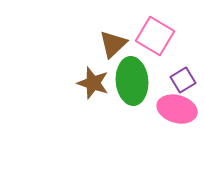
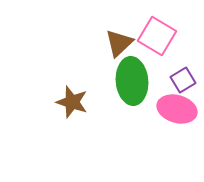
pink square: moved 2 px right
brown triangle: moved 6 px right, 1 px up
brown star: moved 21 px left, 19 px down
